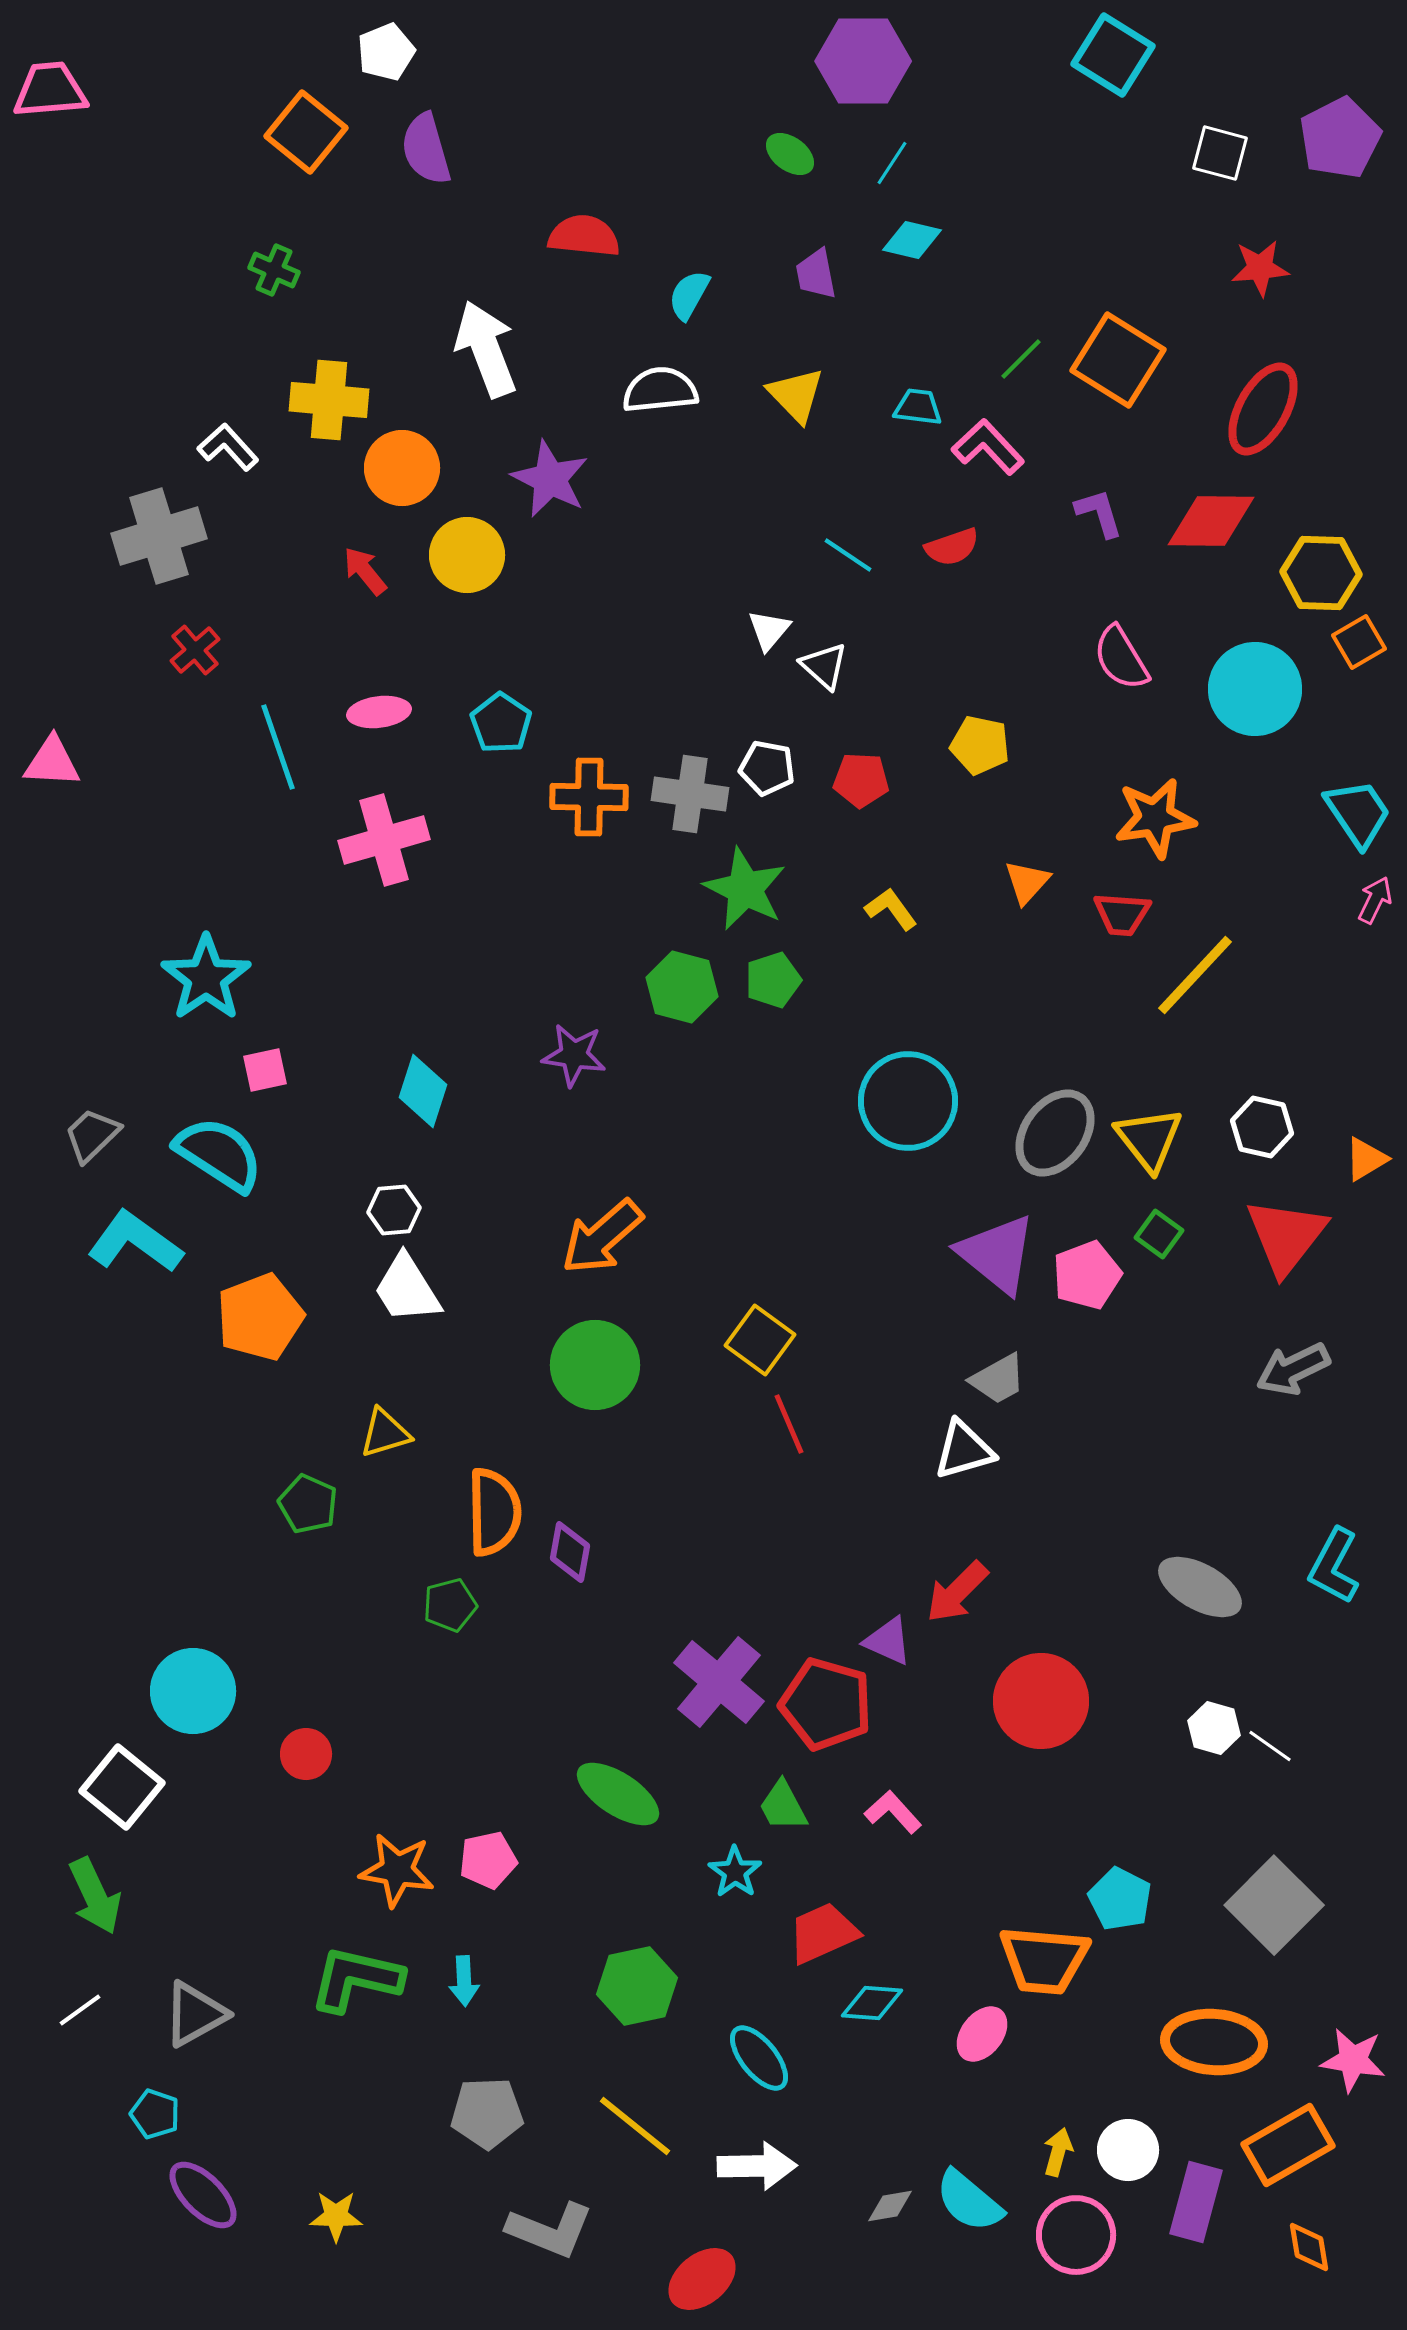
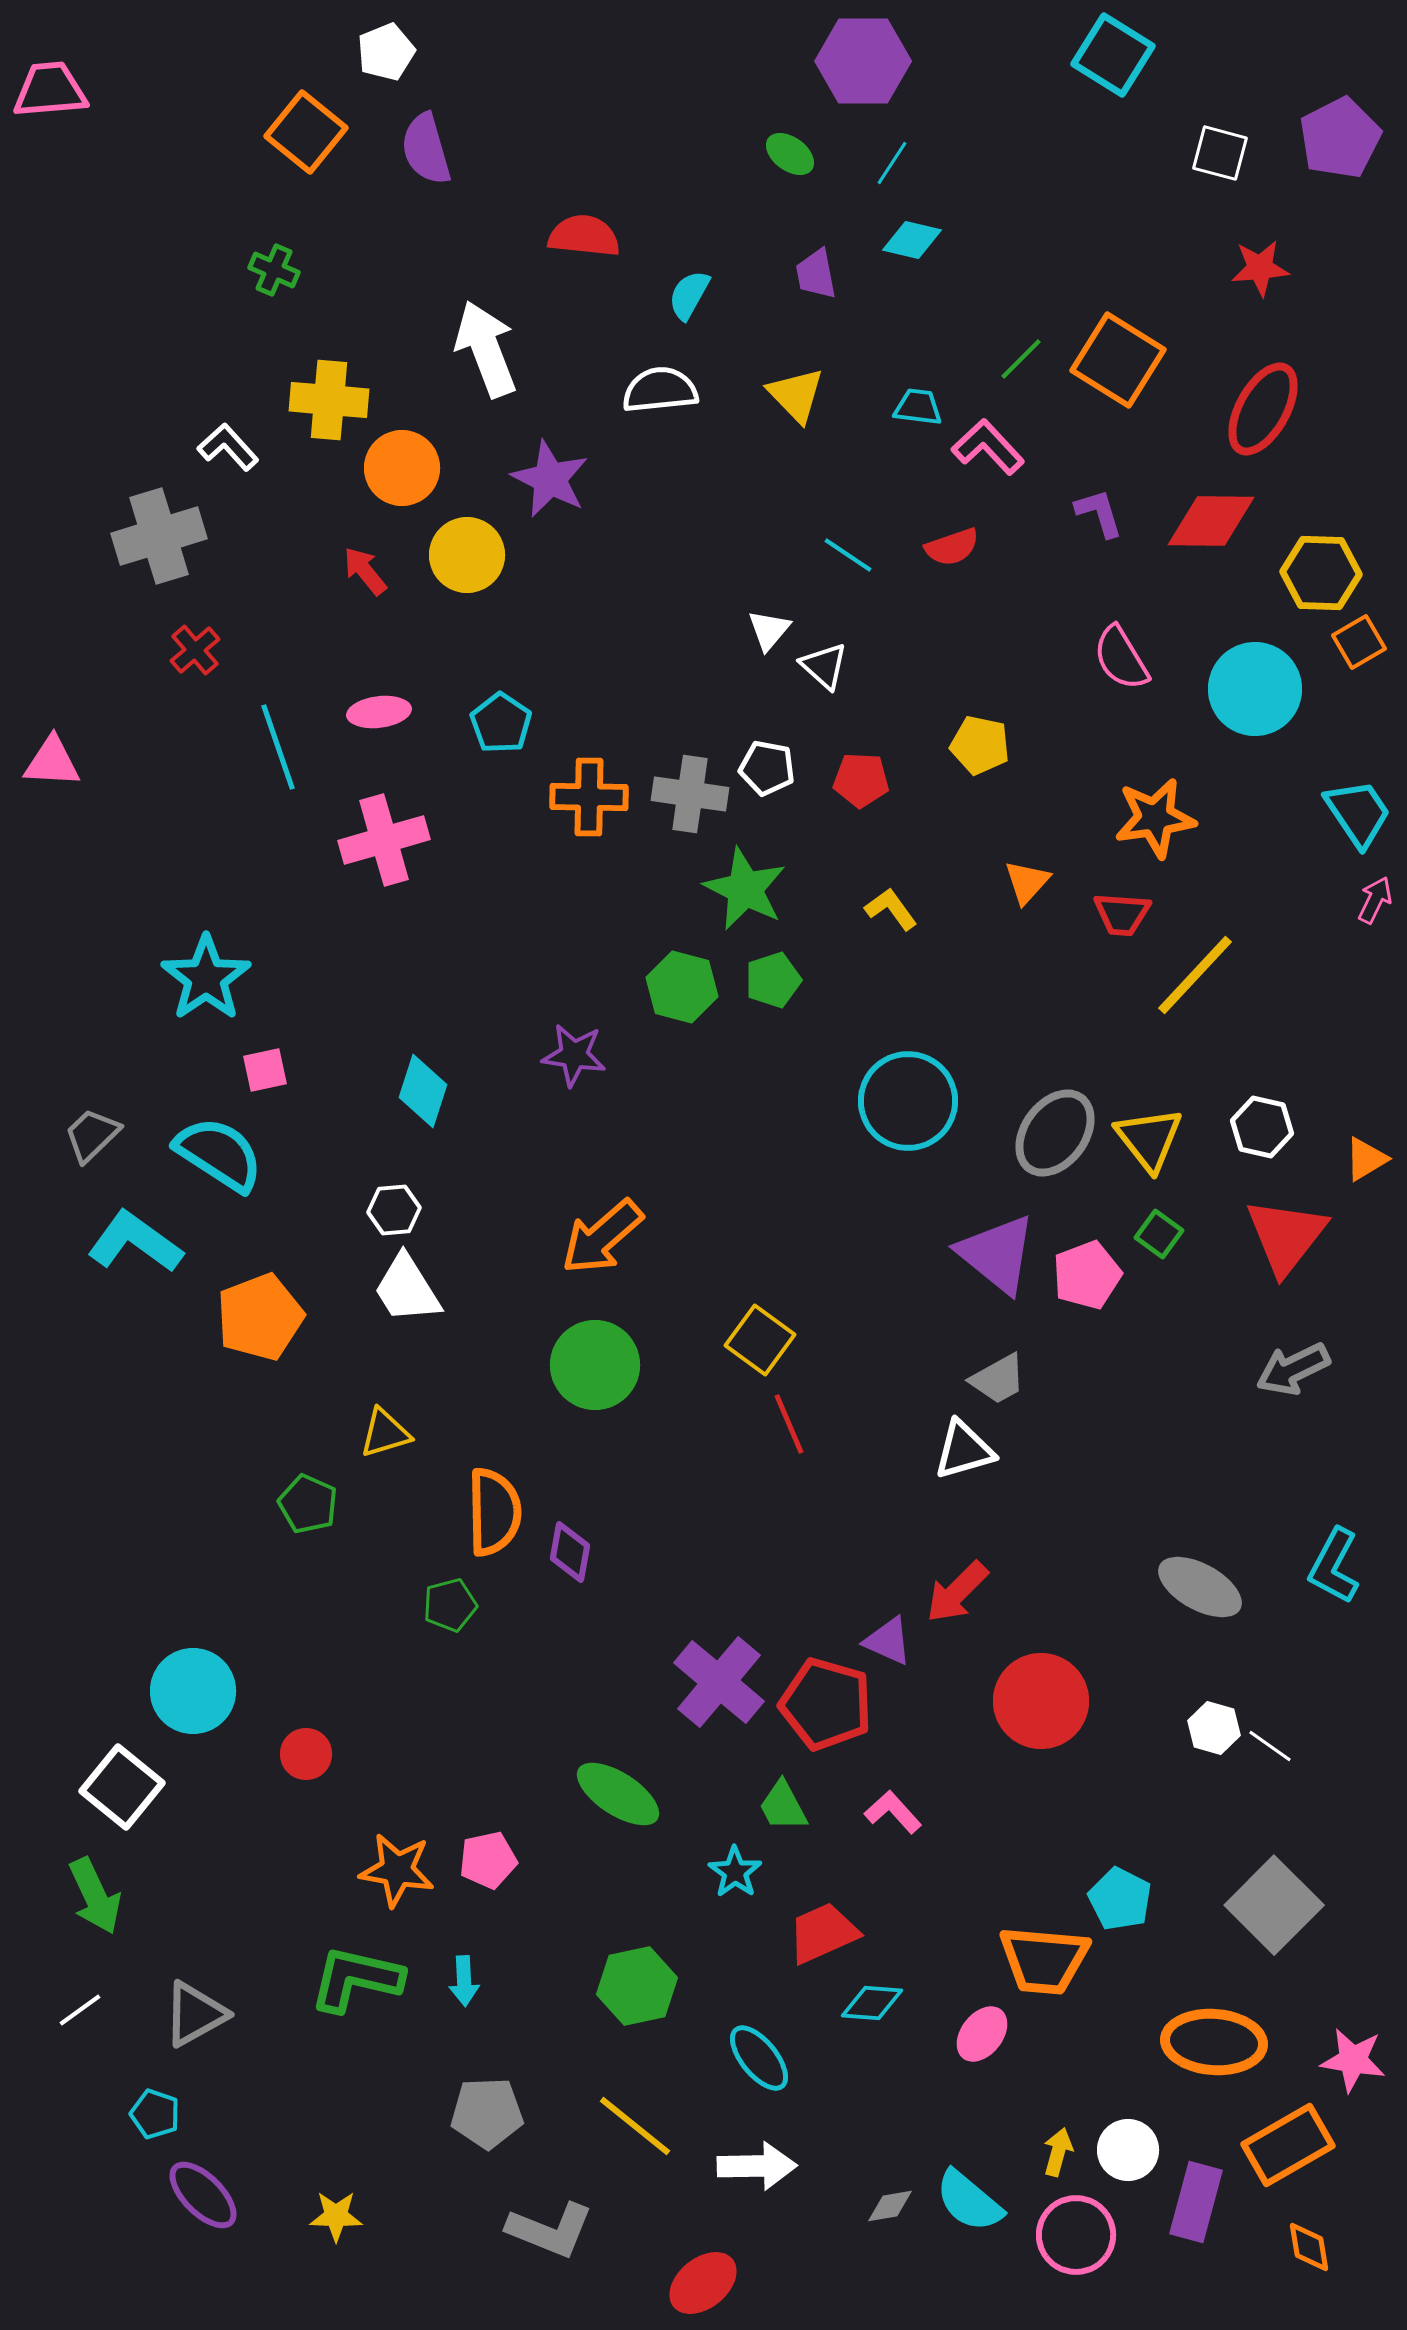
red ellipse at (702, 2279): moved 1 px right, 4 px down
